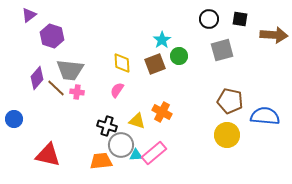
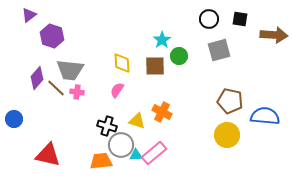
gray square: moved 3 px left
brown square: moved 2 px down; rotated 20 degrees clockwise
